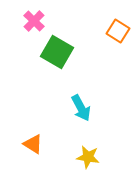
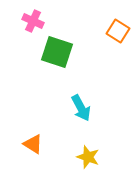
pink cross: moved 1 px left; rotated 20 degrees counterclockwise
green square: rotated 12 degrees counterclockwise
yellow star: rotated 10 degrees clockwise
